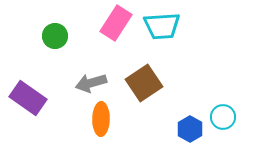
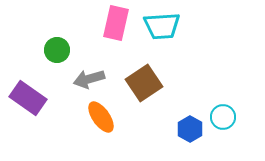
pink rectangle: rotated 20 degrees counterclockwise
green circle: moved 2 px right, 14 px down
gray arrow: moved 2 px left, 4 px up
orange ellipse: moved 2 px up; rotated 36 degrees counterclockwise
